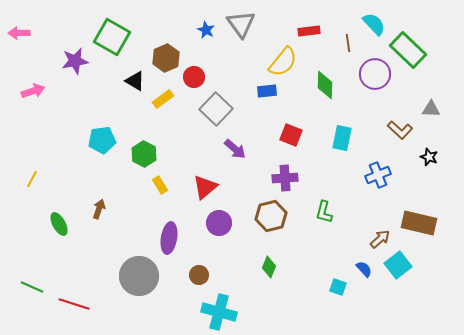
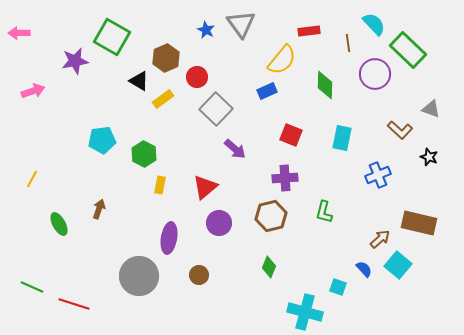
yellow semicircle at (283, 62): moved 1 px left, 2 px up
red circle at (194, 77): moved 3 px right
black triangle at (135, 81): moved 4 px right
blue rectangle at (267, 91): rotated 18 degrees counterclockwise
gray triangle at (431, 109): rotated 18 degrees clockwise
yellow rectangle at (160, 185): rotated 42 degrees clockwise
cyan square at (398, 265): rotated 12 degrees counterclockwise
cyan cross at (219, 312): moved 86 px right
